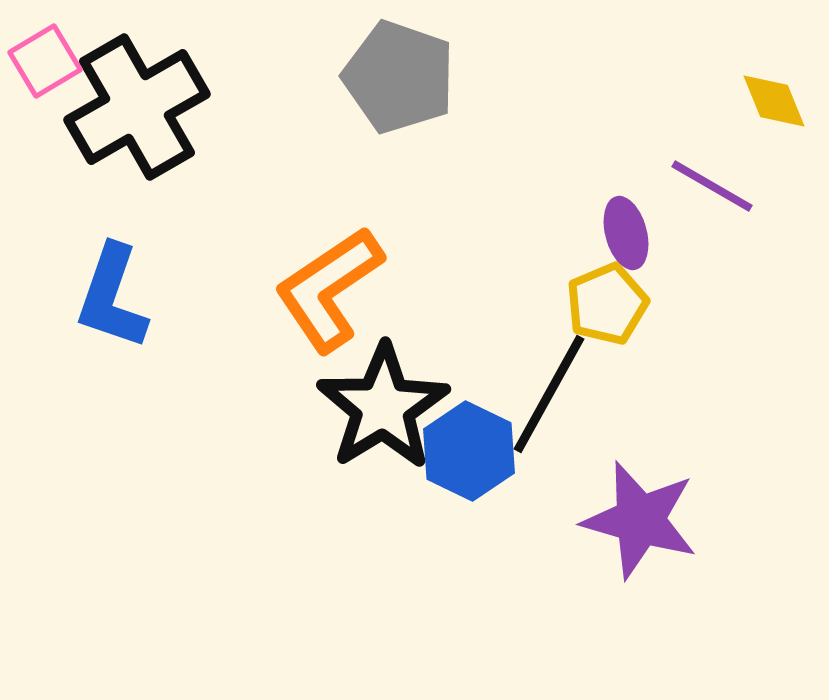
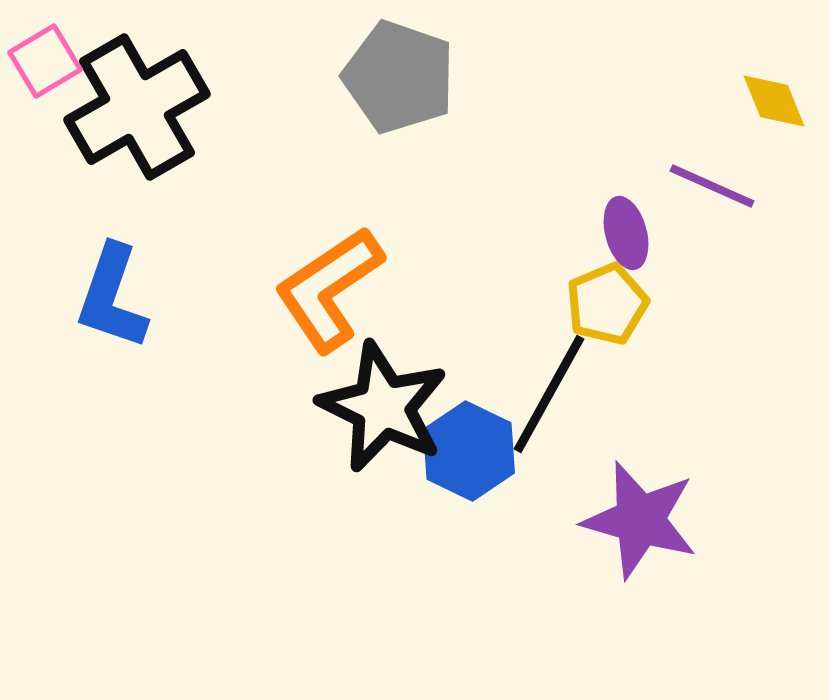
purple line: rotated 6 degrees counterclockwise
black star: rotated 14 degrees counterclockwise
